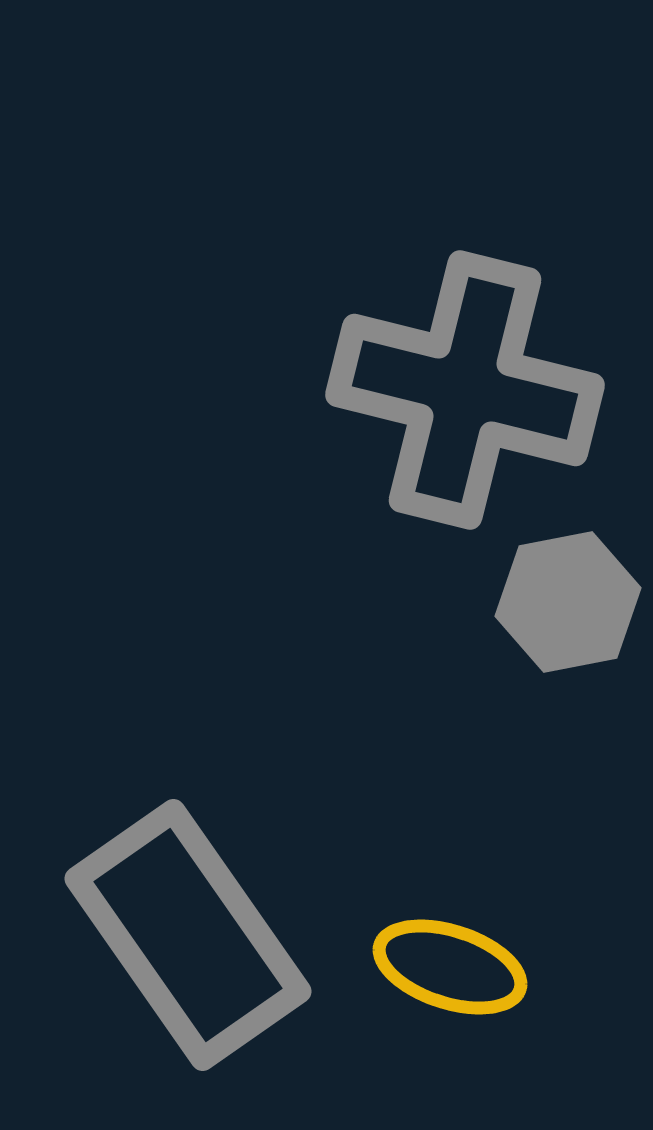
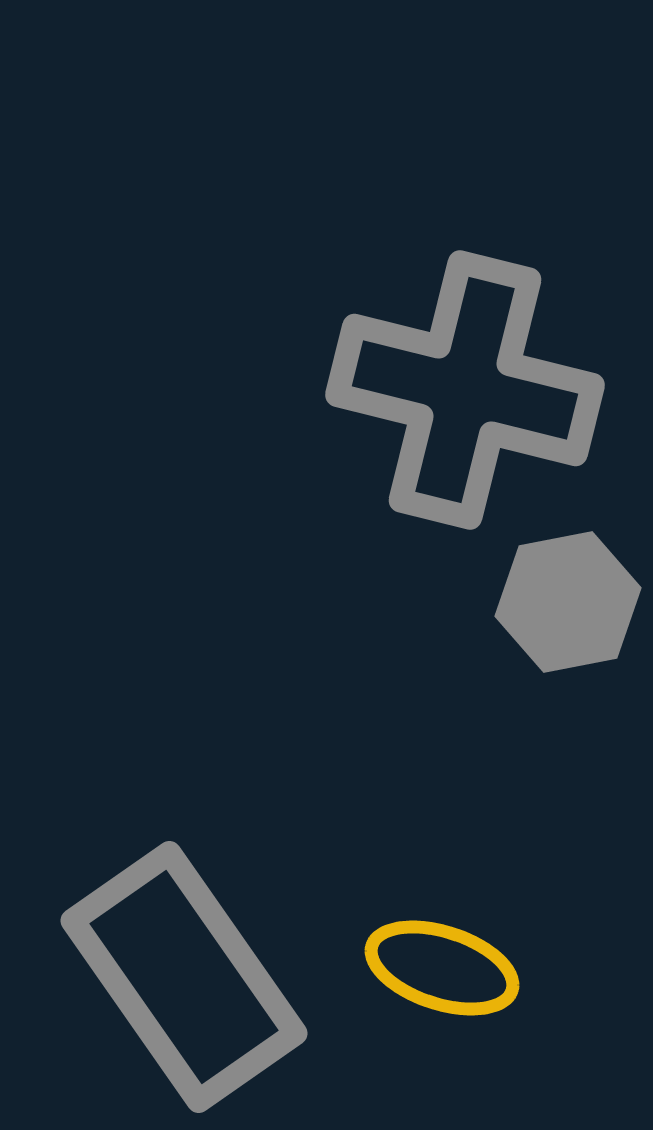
gray rectangle: moved 4 px left, 42 px down
yellow ellipse: moved 8 px left, 1 px down
